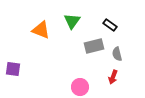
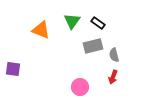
black rectangle: moved 12 px left, 2 px up
gray rectangle: moved 1 px left
gray semicircle: moved 3 px left, 1 px down
